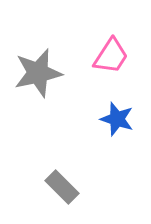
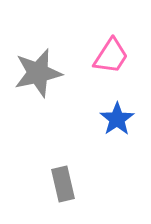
blue star: rotated 20 degrees clockwise
gray rectangle: moved 1 px right, 3 px up; rotated 32 degrees clockwise
